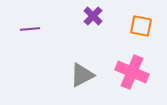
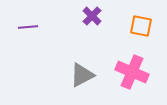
purple cross: moved 1 px left
purple line: moved 2 px left, 2 px up
